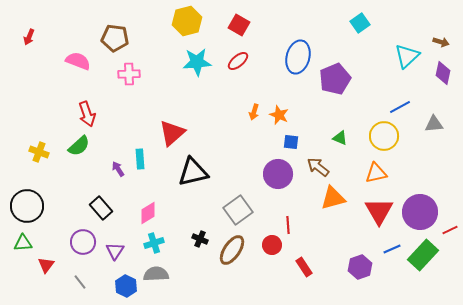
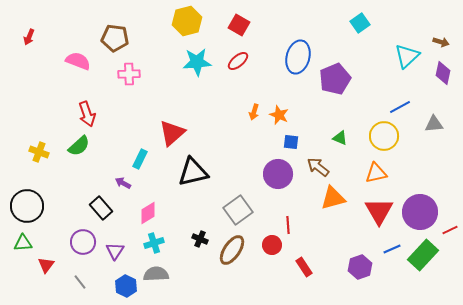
cyan rectangle at (140, 159): rotated 30 degrees clockwise
purple arrow at (118, 169): moved 5 px right, 14 px down; rotated 28 degrees counterclockwise
